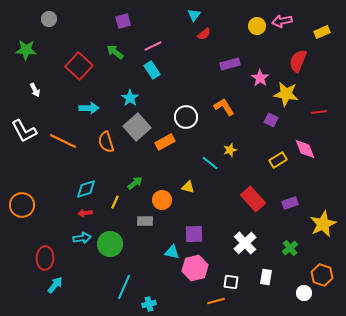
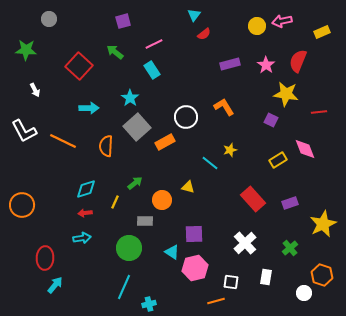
pink line at (153, 46): moved 1 px right, 2 px up
pink star at (260, 78): moved 6 px right, 13 px up
orange semicircle at (106, 142): moved 4 px down; rotated 20 degrees clockwise
green circle at (110, 244): moved 19 px right, 4 px down
cyan triangle at (172, 252): rotated 21 degrees clockwise
